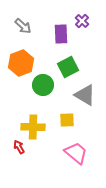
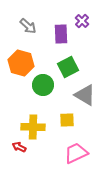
gray arrow: moved 5 px right
orange hexagon: rotated 25 degrees counterclockwise
red arrow: rotated 32 degrees counterclockwise
pink trapezoid: rotated 65 degrees counterclockwise
